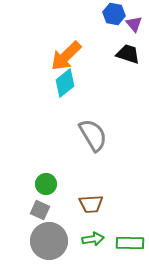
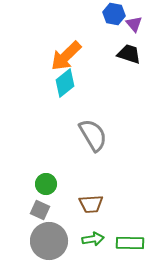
black trapezoid: moved 1 px right
